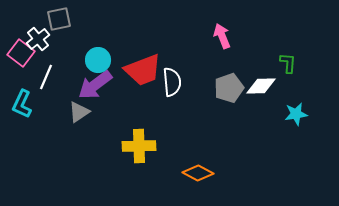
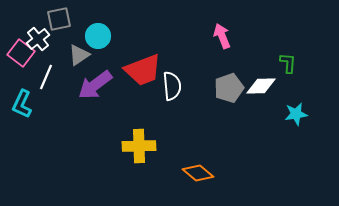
cyan circle: moved 24 px up
white semicircle: moved 4 px down
gray triangle: moved 57 px up
orange diamond: rotated 12 degrees clockwise
